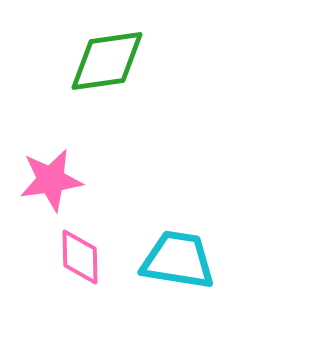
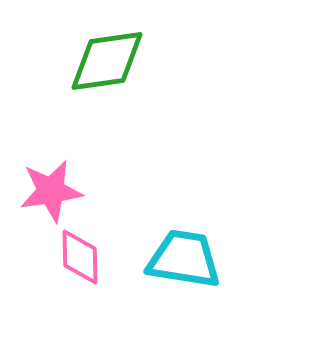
pink star: moved 11 px down
cyan trapezoid: moved 6 px right, 1 px up
